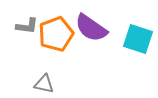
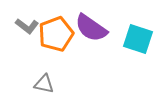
gray L-shape: rotated 30 degrees clockwise
